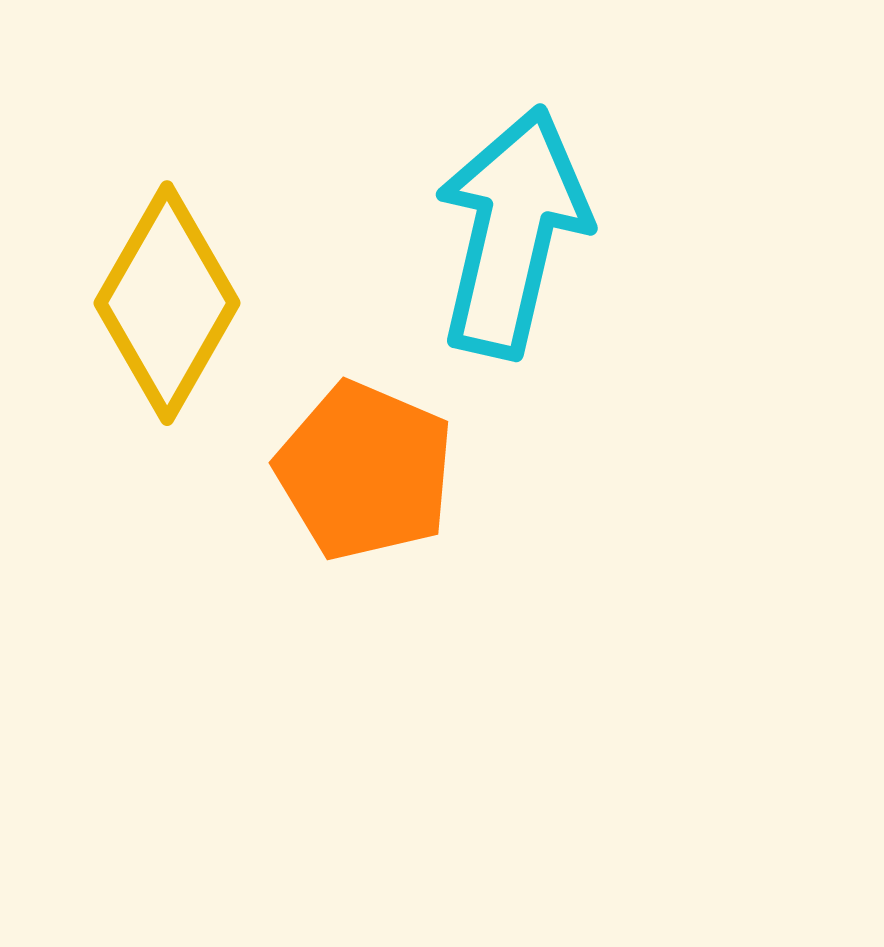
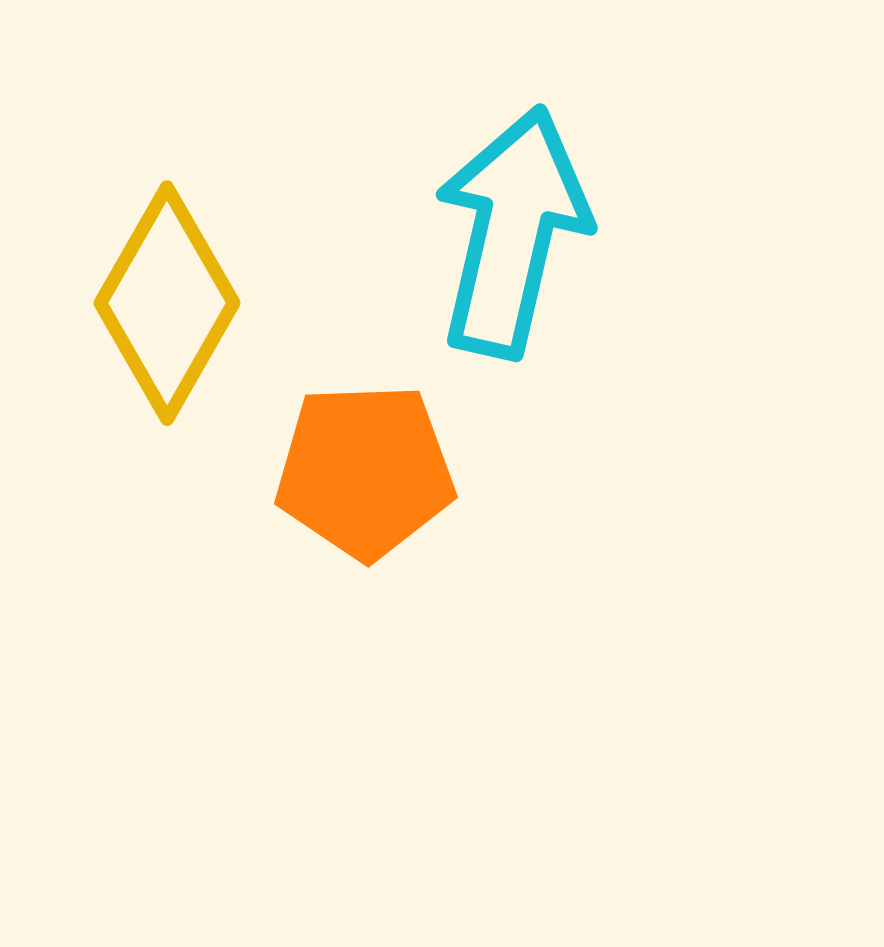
orange pentagon: rotated 25 degrees counterclockwise
